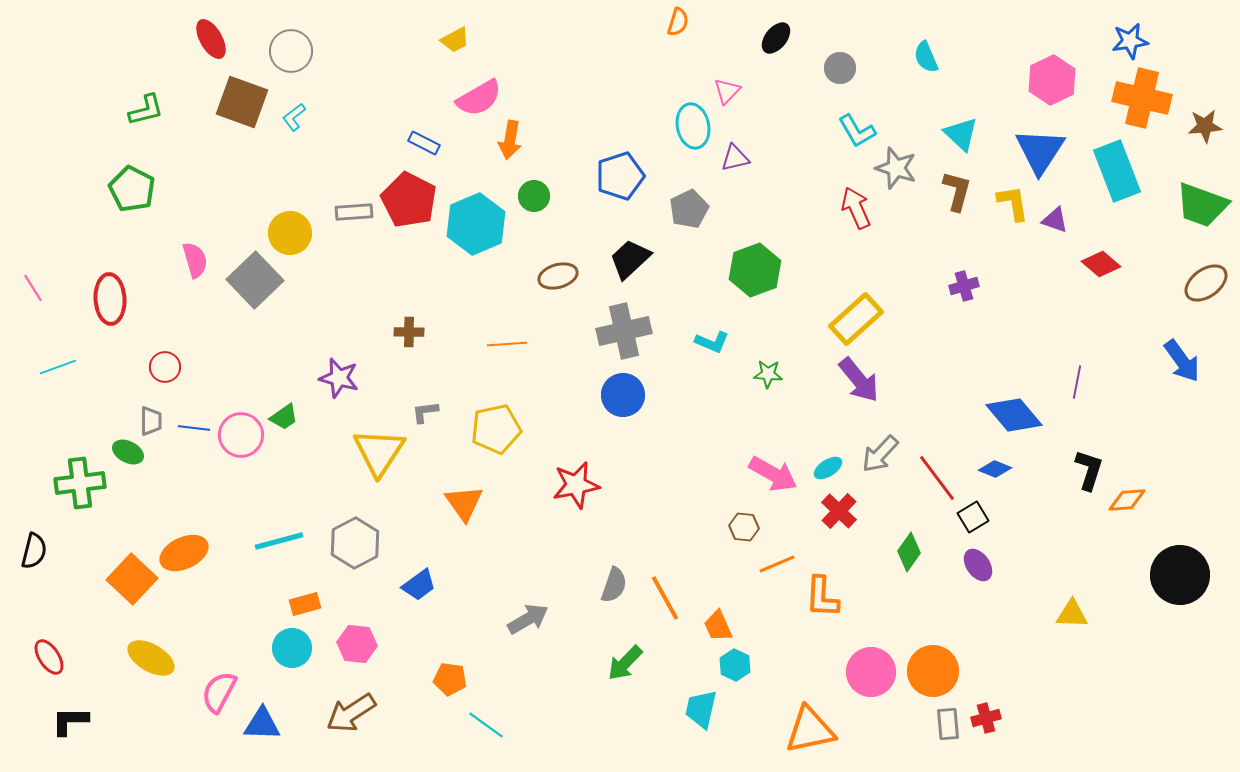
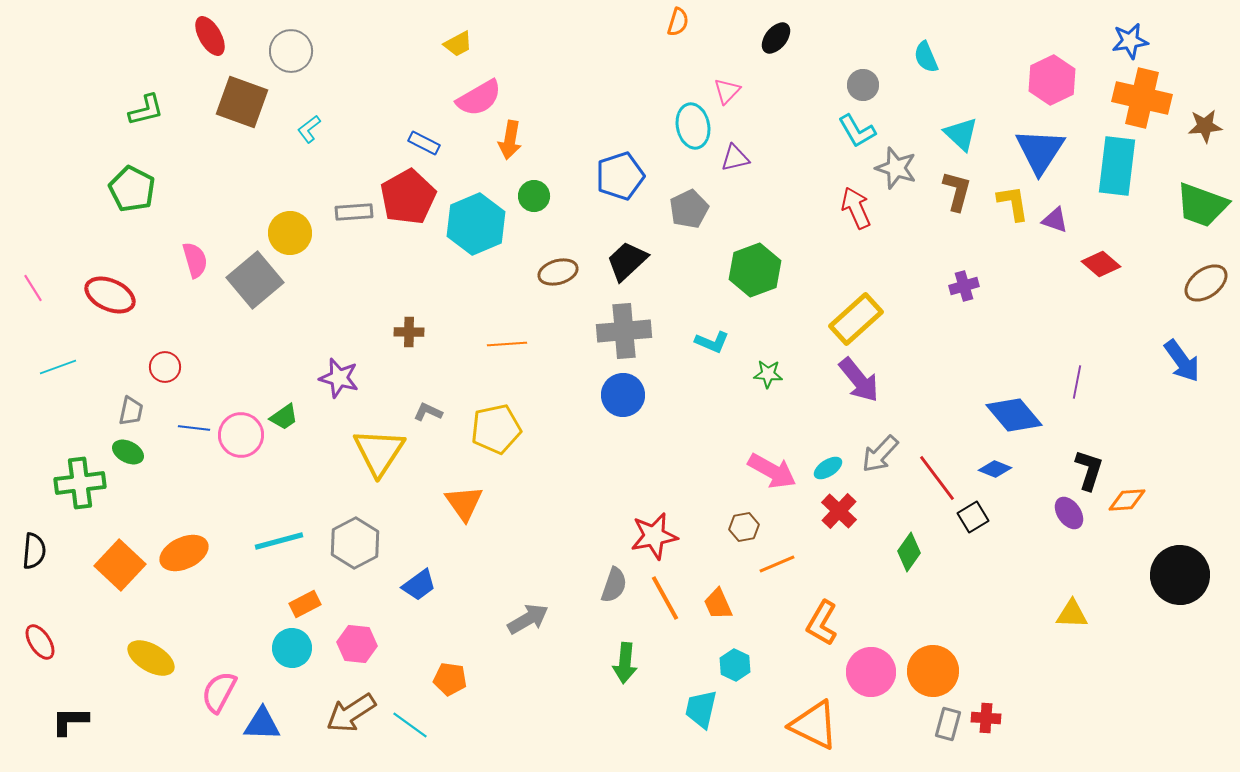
red ellipse at (211, 39): moved 1 px left, 3 px up
yellow trapezoid at (455, 40): moved 3 px right, 4 px down
gray circle at (840, 68): moved 23 px right, 17 px down
cyan L-shape at (294, 117): moved 15 px right, 12 px down
cyan rectangle at (1117, 171): moved 5 px up; rotated 28 degrees clockwise
red pentagon at (409, 200): moved 1 px left, 3 px up; rotated 16 degrees clockwise
black trapezoid at (630, 259): moved 3 px left, 2 px down
brown ellipse at (558, 276): moved 4 px up
gray square at (255, 280): rotated 4 degrees clockwise
red ellipse at (110, 299): moved 4 px up; rotated 63 degrees counterclockwise
gray cross at (624, 331): rotated 8 degrees clockwise
gray L-shape at (425, 412): moved 3 px right; rotated 32 degrees clockwise
gray trapezoid at (151, 421): moved 20 px left, 10 px up; rotated 12 degrees clockwise
pink arrow at (773, 474): moved 1 px left, 3 px up
red star at (576, 485): moved 78 px right, 51 px down
brown hexagon at (744, 527): rotated 16 degrees counterclockwise
black semicircle at (34, 551): rotated 9 degrees counterclockwise
purple ellipse at (978, 565): moved 91 px right, 52 px up
orange square at (132, 579): moved 12 px left, 14 px up
orange L-shape at (822, 597): moved 26 px down; rotated 27 degrees clockwise
orange rectangle at (305, 604): rotated 12 degrees counterclockwise
orange trapezoid at (718, 626): moved 22 px up
red ellipse at (49, 657): moved 9 px left, 15 px up
green arrow at (625, 663): rotated 39 degrees counterclockwise
red cross at (986, 718): rotated 20 degrees clockwise
gray rectangle at (948, 724): rotated 20 degrees clockwise
cyan line at (486, 725): moved 76 px left
orange triangle at (810, 730): moved 4 px right, 5 px up; rotated 38 degrees clockwise
